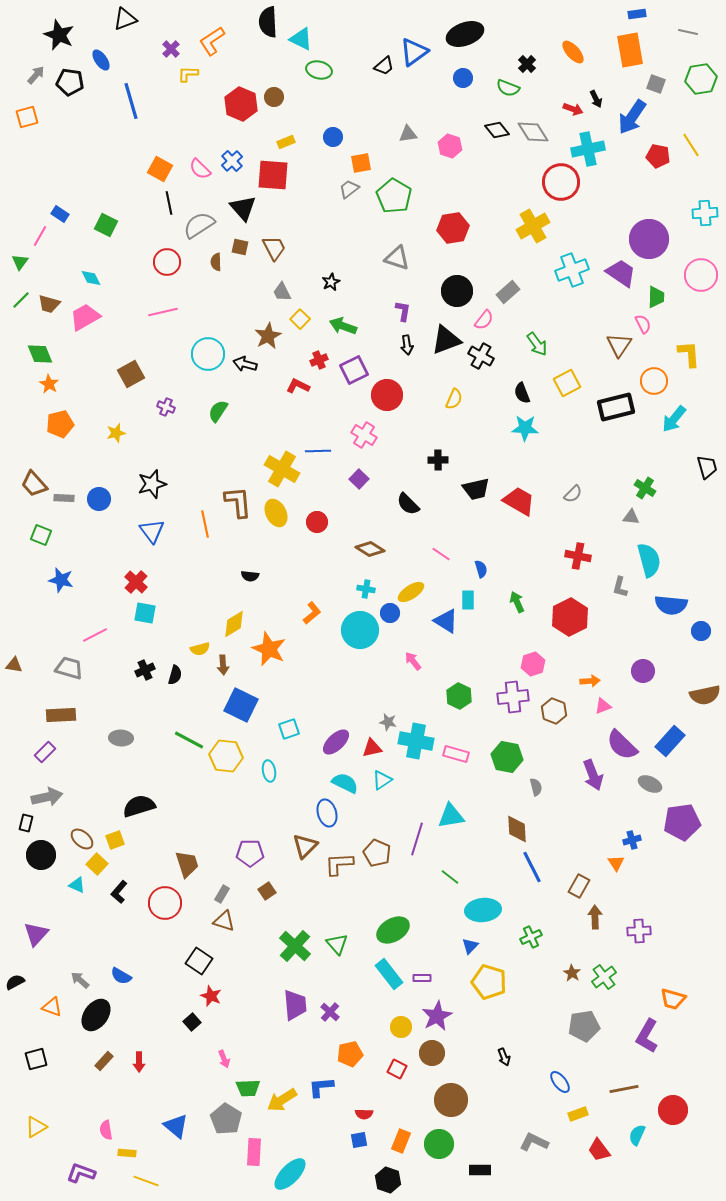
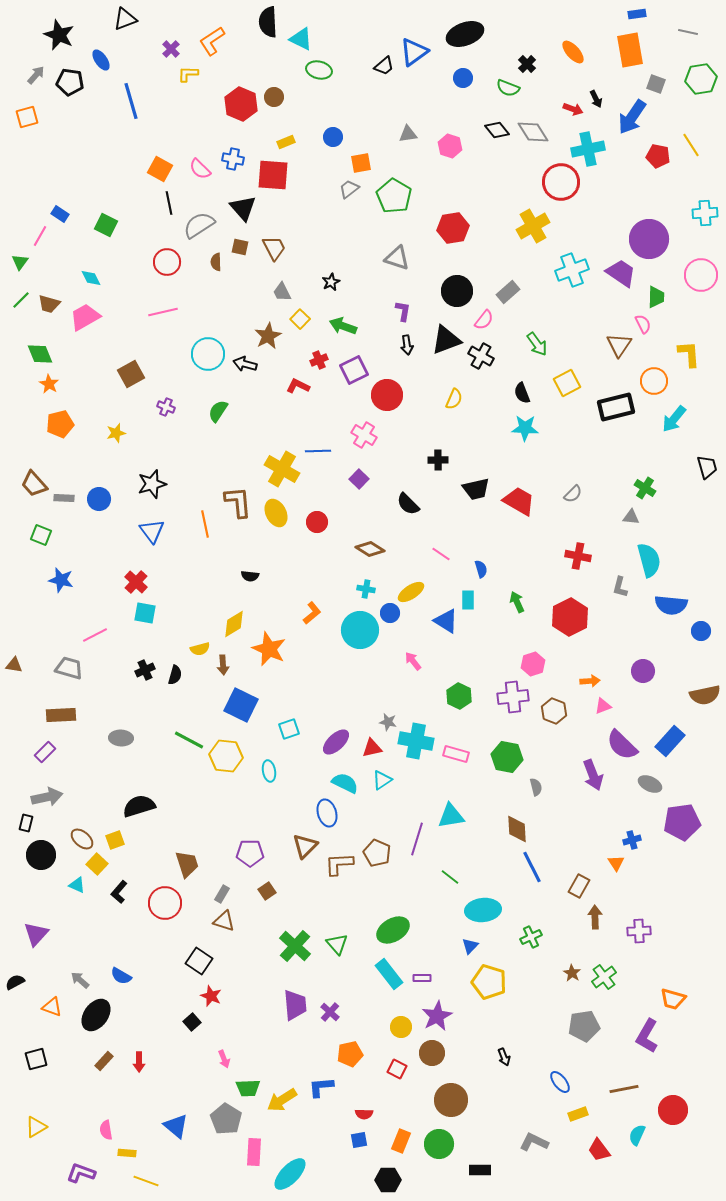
blue cross at (232, 161): moved 1 px right, 2 px up; rotated 35 degrees counterclockwise
black hexagon at (388, 1180): rotated 20 degrees counterclockwise
